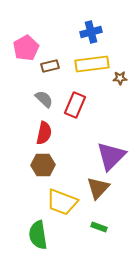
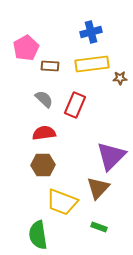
brown rectangle: rotated 18 degrees clockwise
red semicircle: rotated 110 degrees counterclockwise
